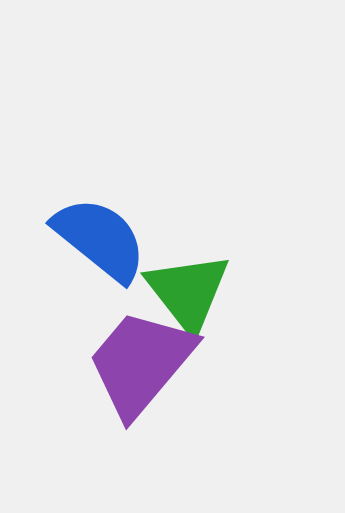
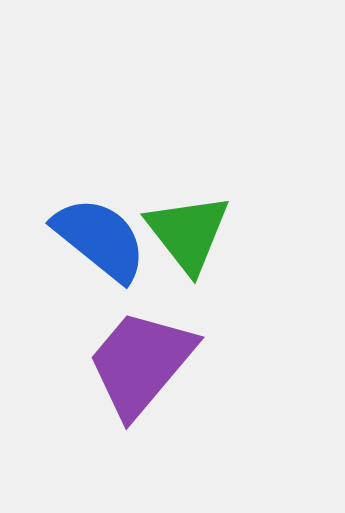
green triangle: moved 59 px up
